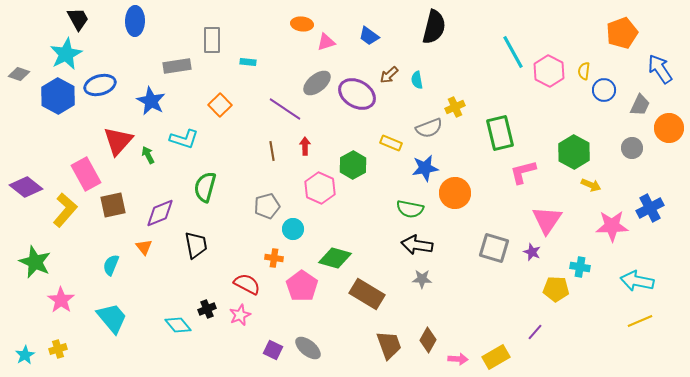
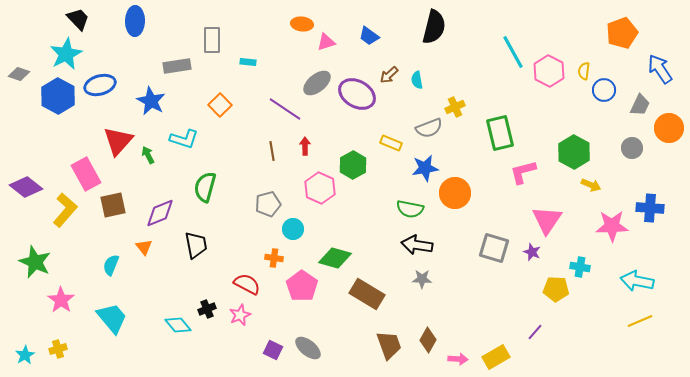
black trapezoid at (78, 19): rotated 15 degrees counterclockwise
gray pentagon at (267, 206): moved 1 px right, 2 px up
blue cross at (650, 208): rotated 32 degrees clockwise
